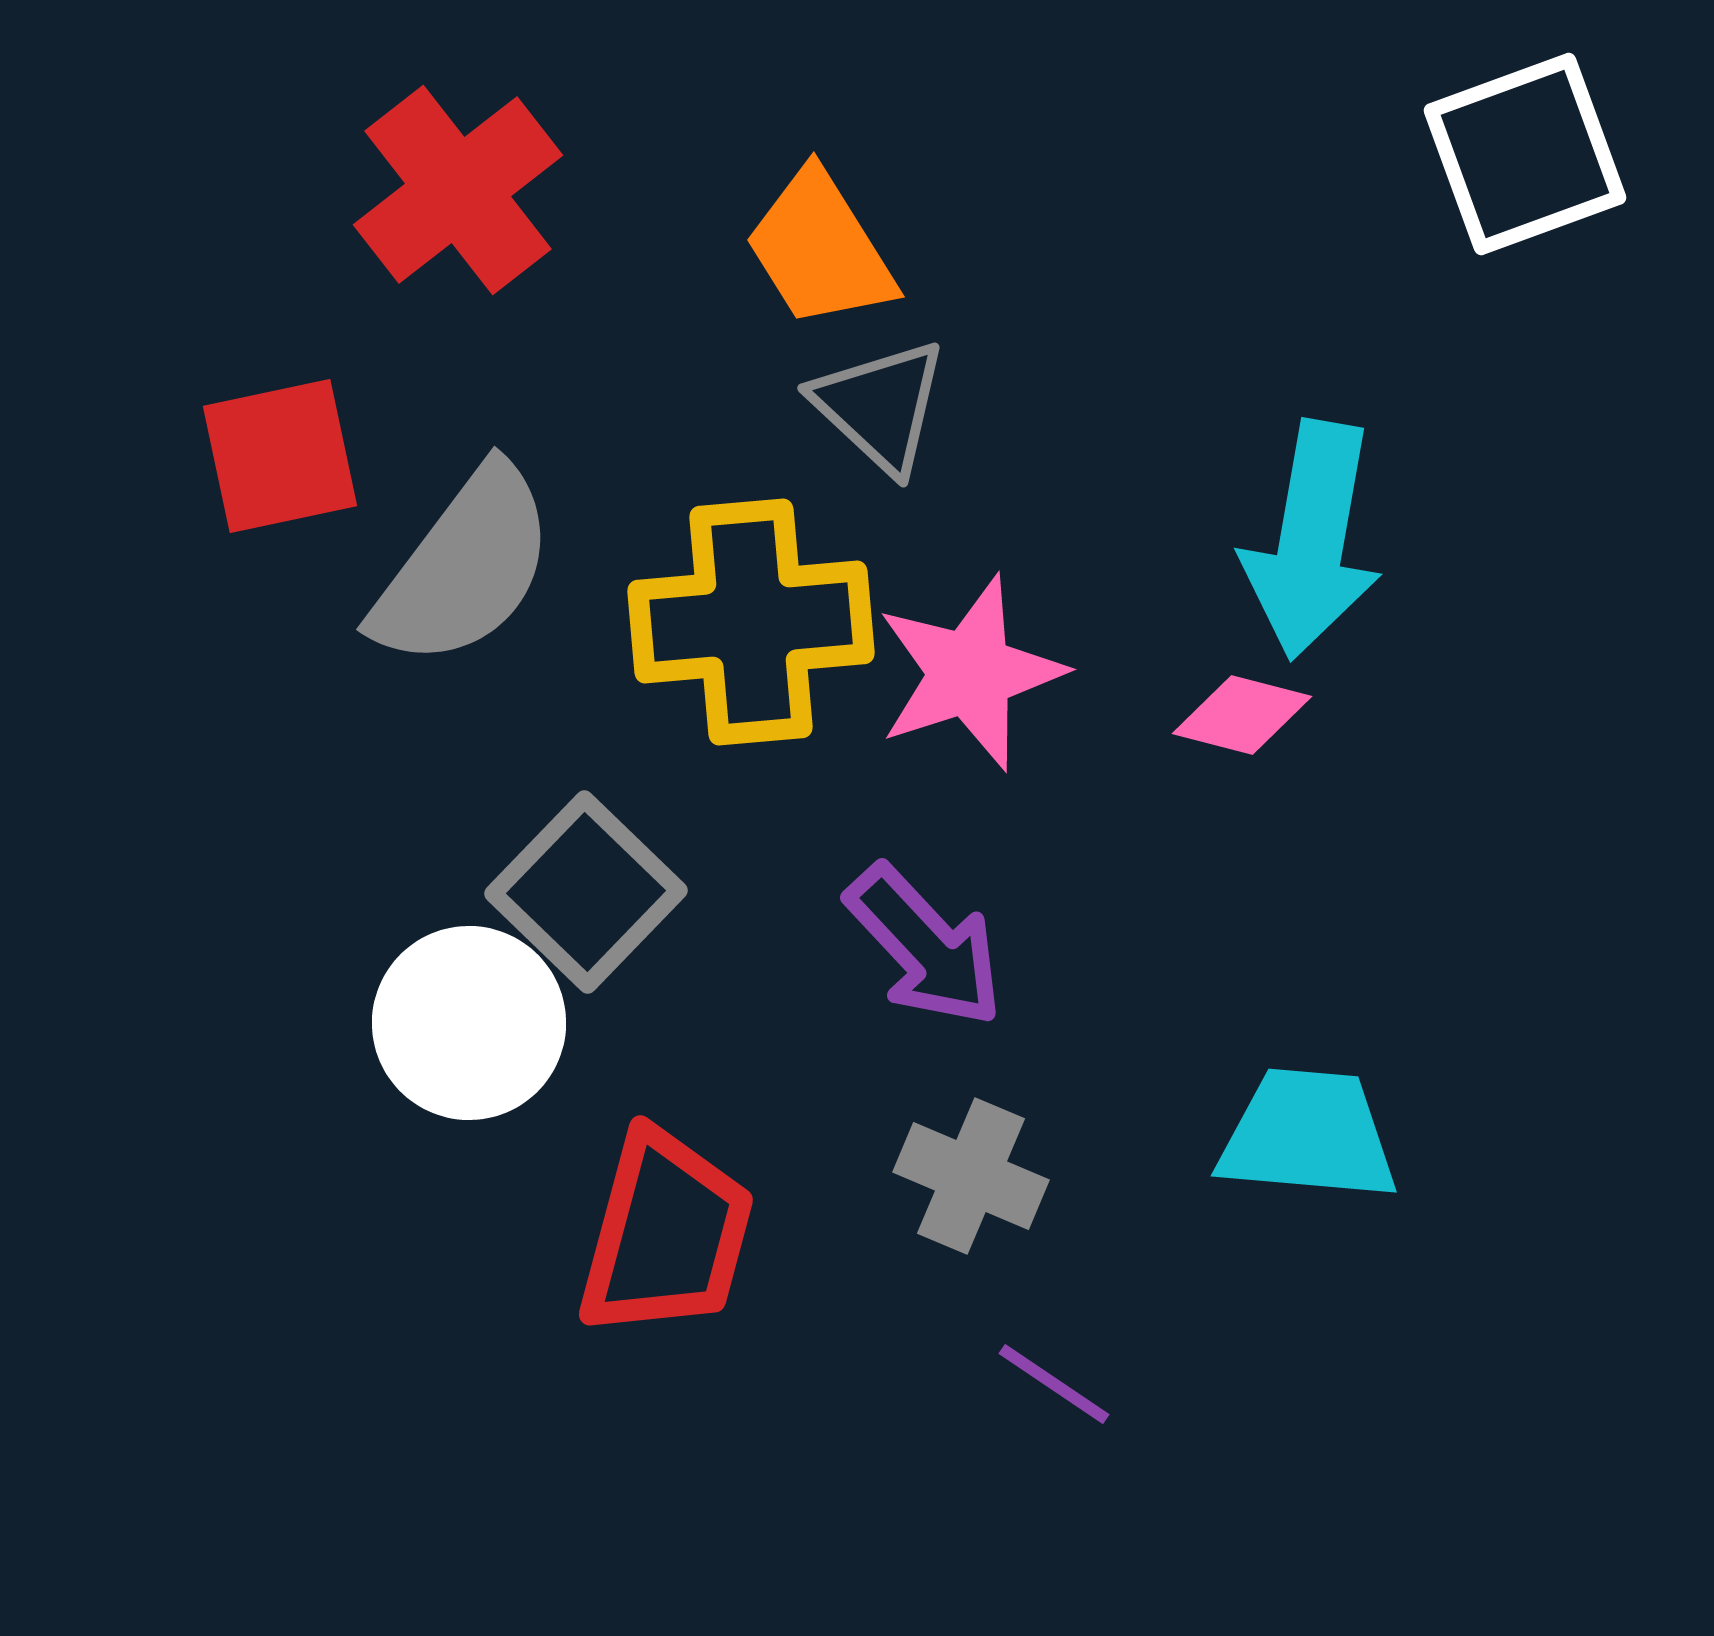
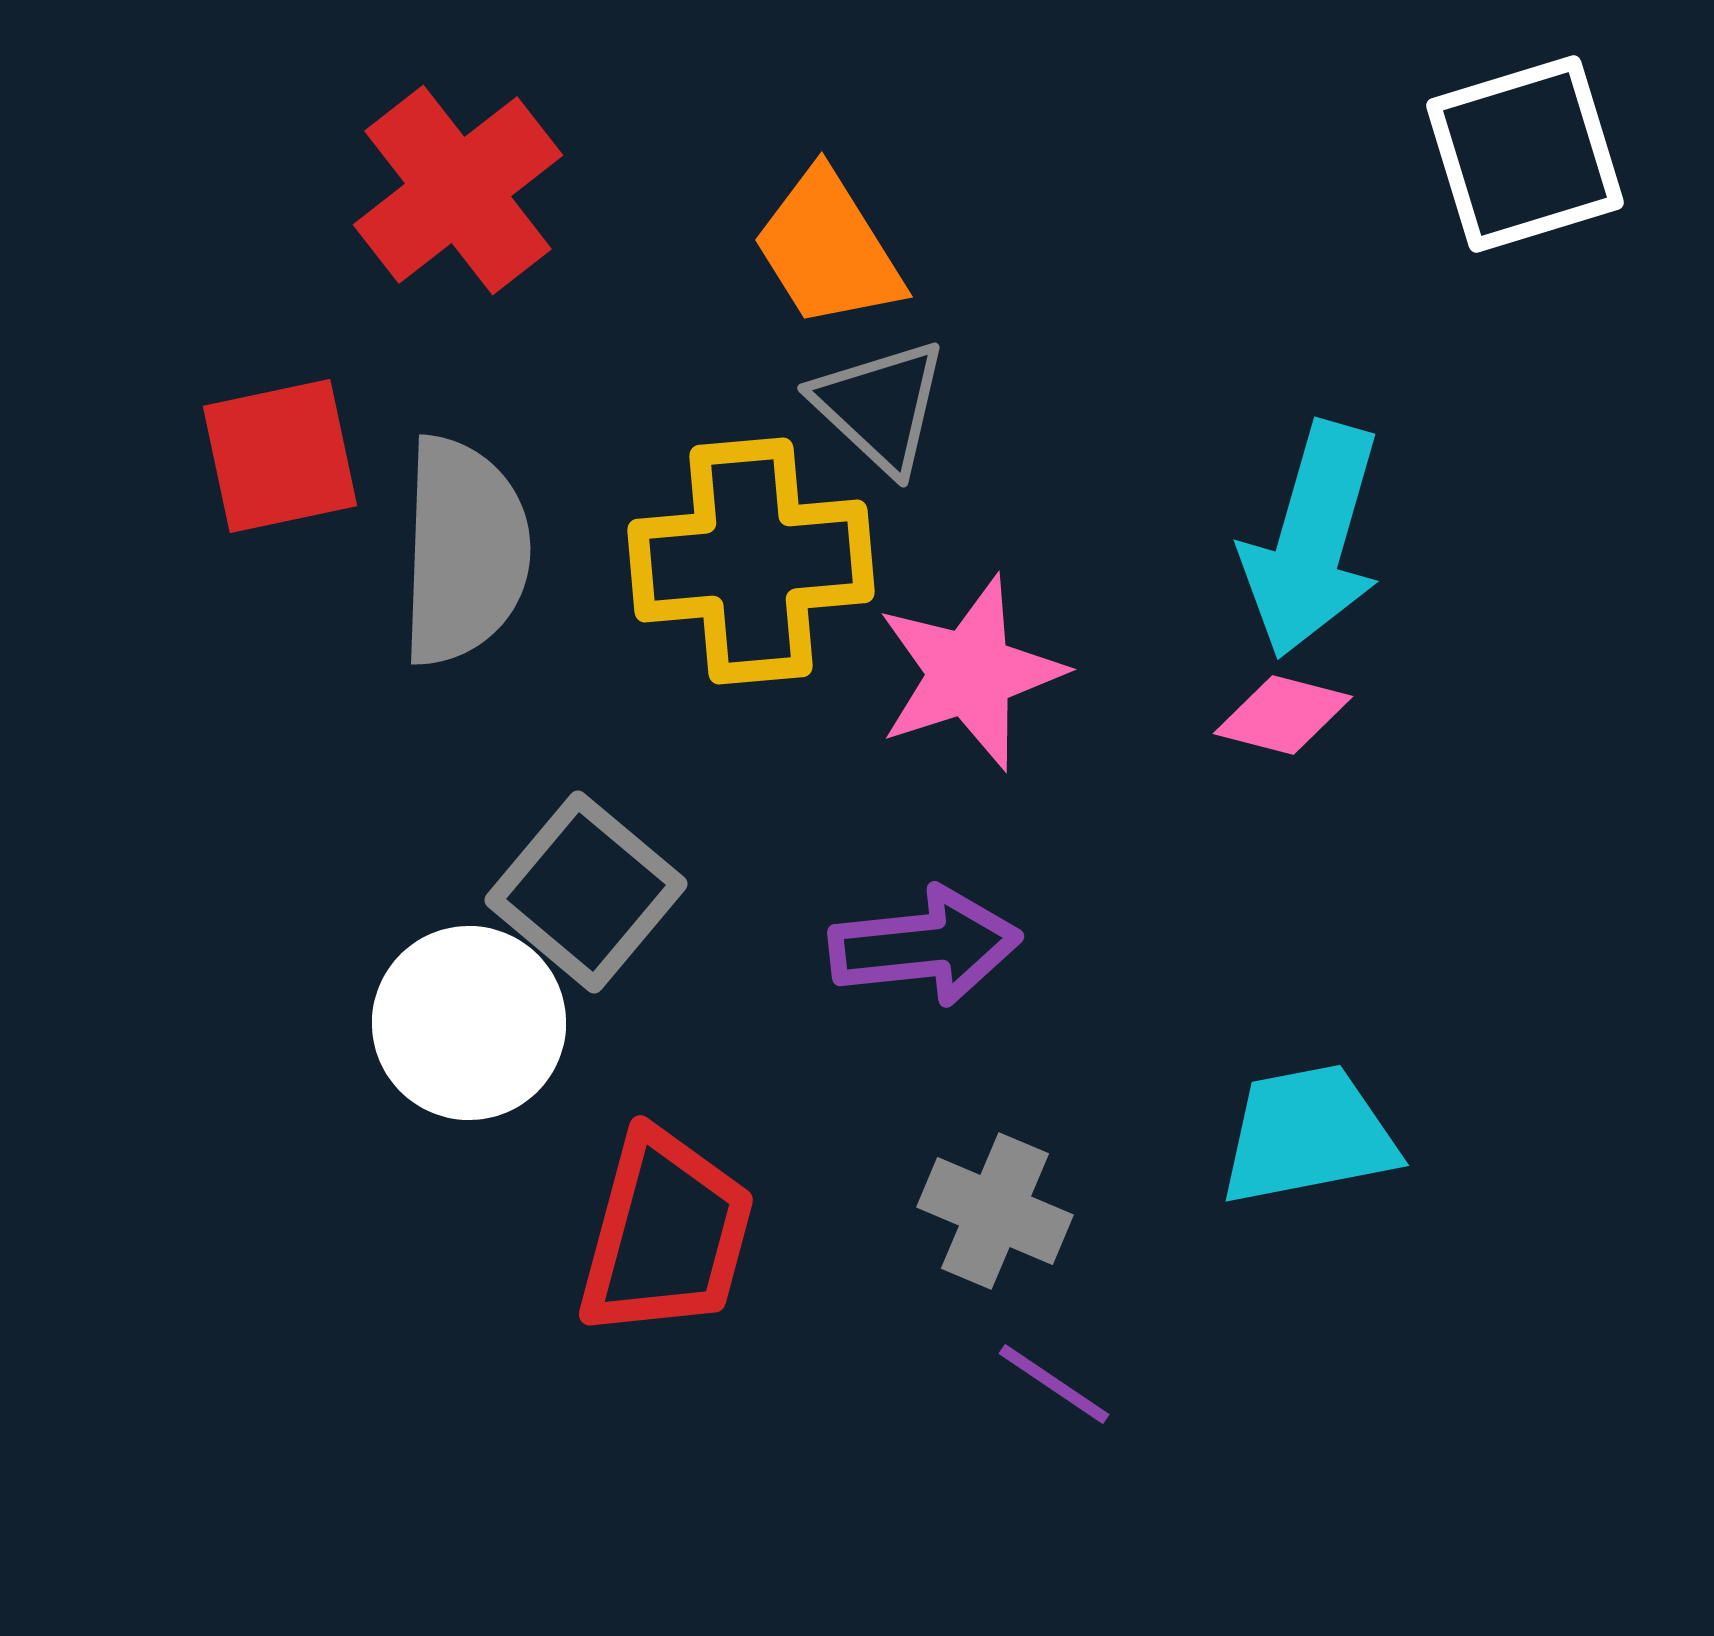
white square: rotated 3 degrees clockwise
orange trapezoid: moved 8 px right
cyan arrow: rotated 6 degrees clockwise
gray semicircle: moved 16 px up; rotated 35 degrees counterclockwise
yellow cross: moved 61 px up
pink diamond: moved 41 px right
gray square: rotated 4 degrees counterclockwise
purple arrow: rotated 53 degrees counterclockwise
cyan trapezoid: rotated 16 degrees counterclockwise
gray cross: moved 24 px right, 35 px down
